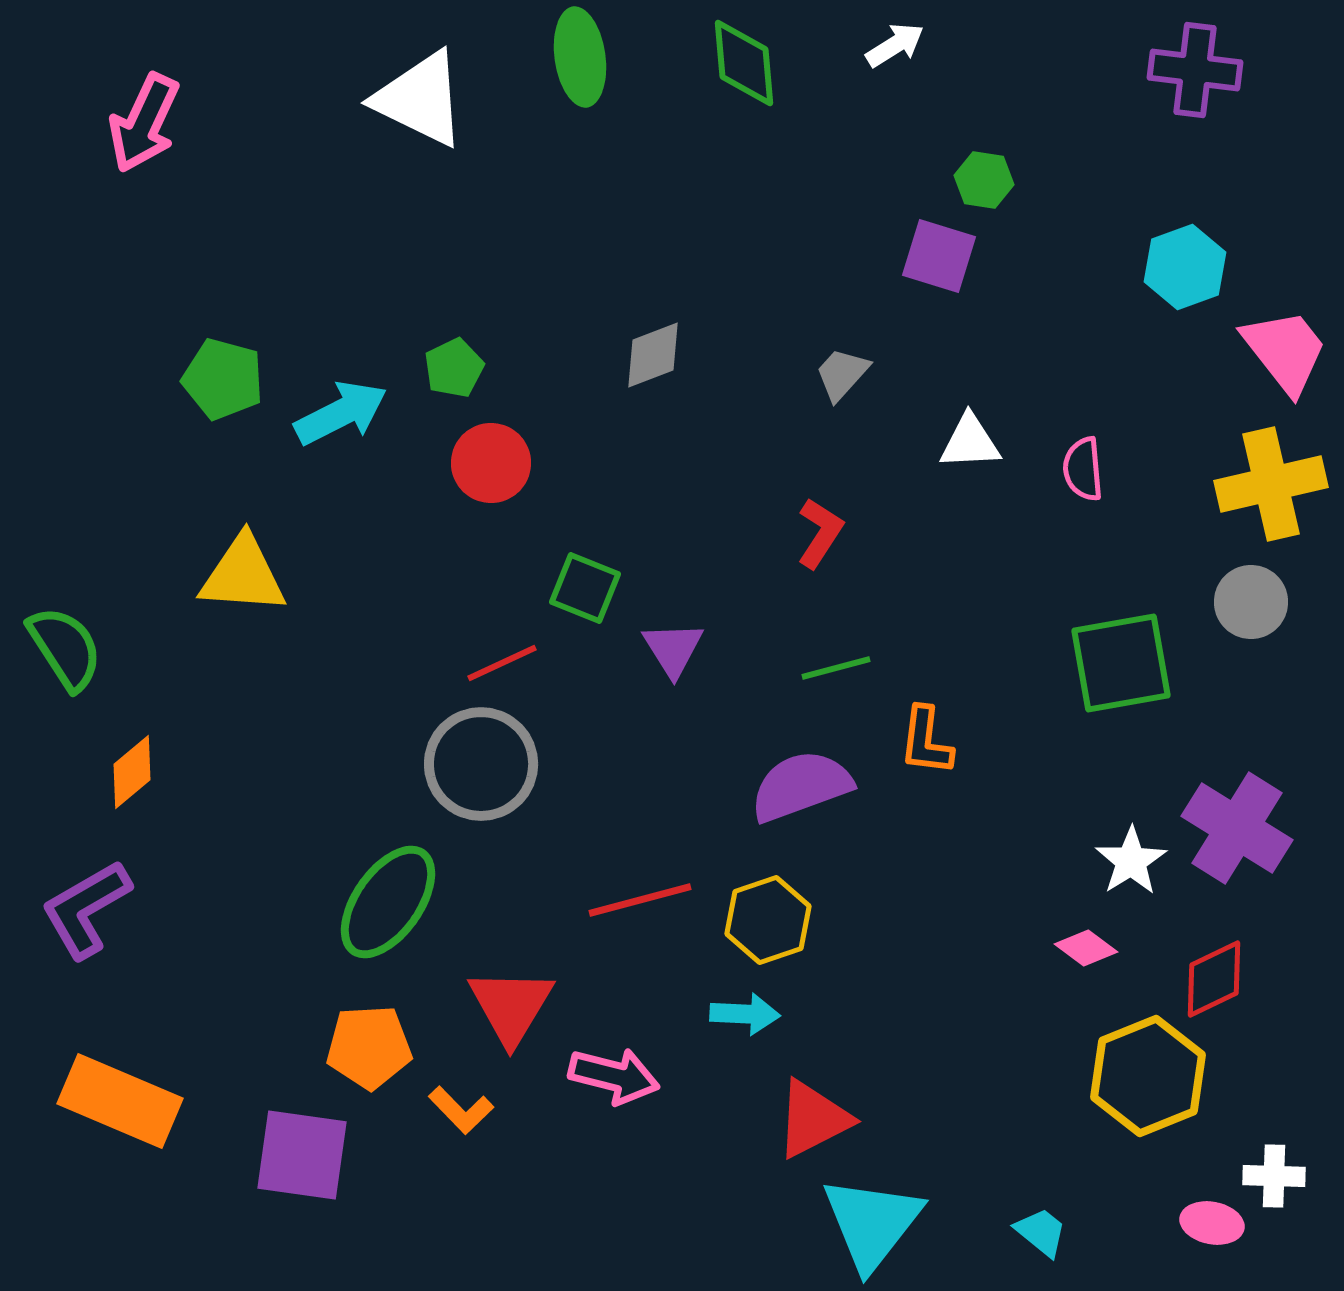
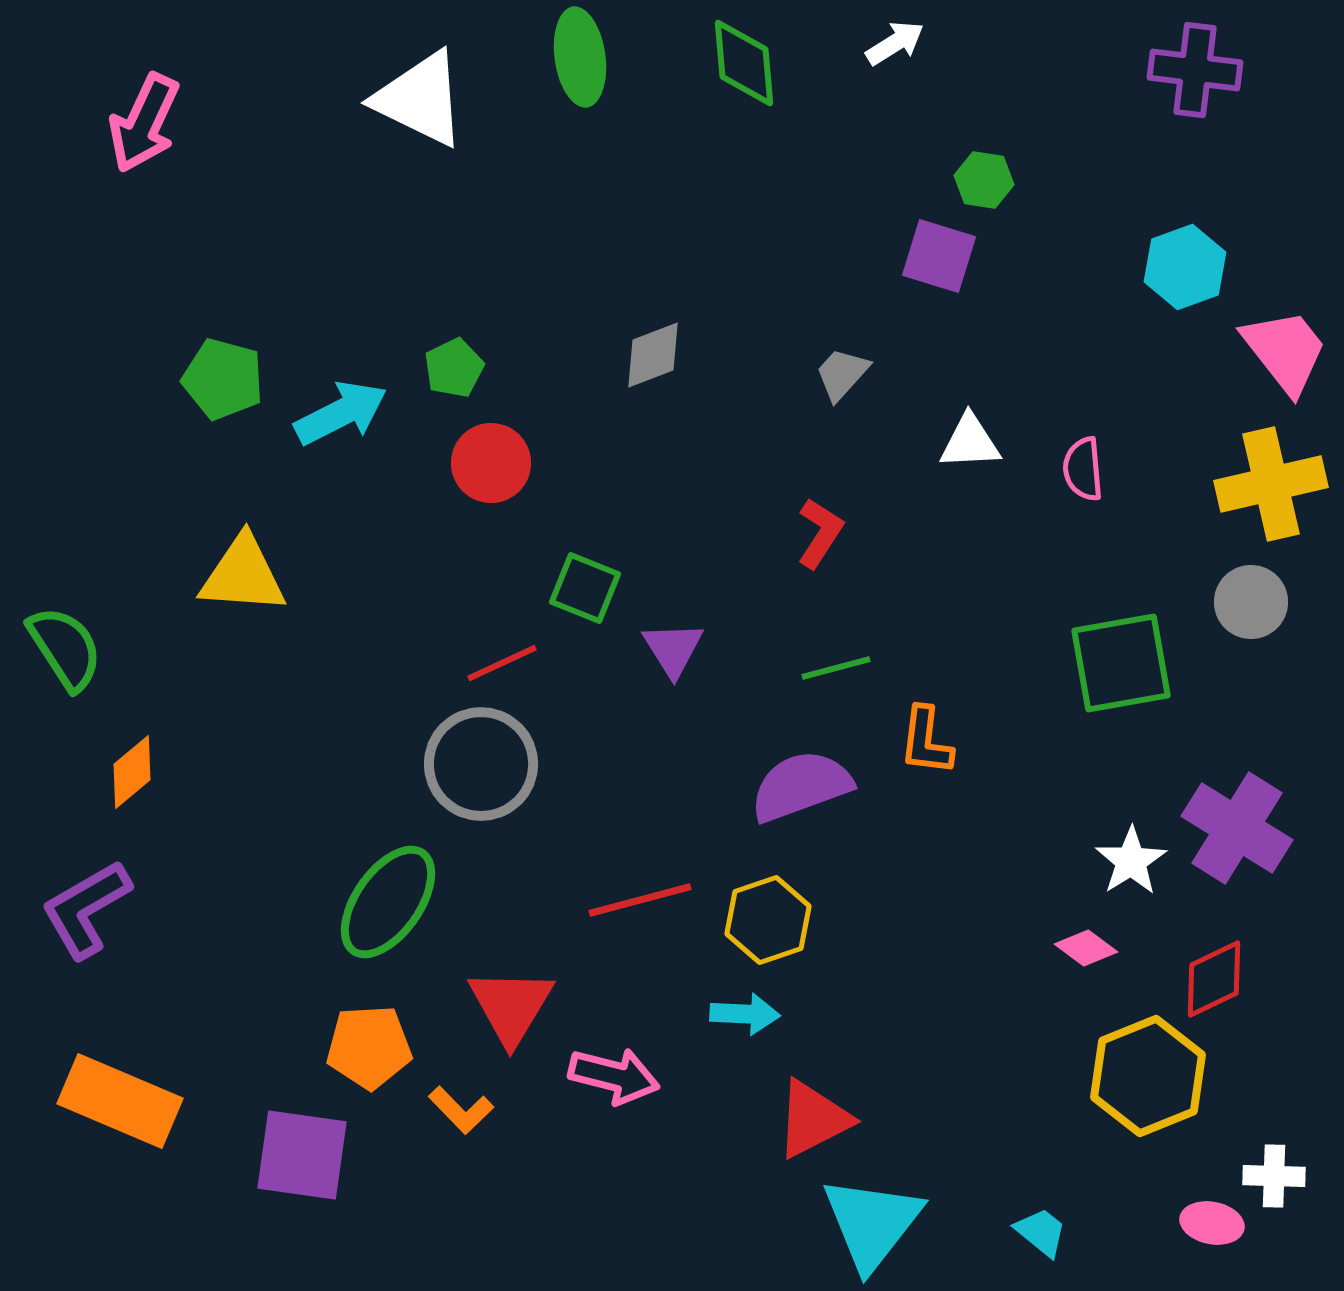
white arrow at (895, 45): moved 2 px up
